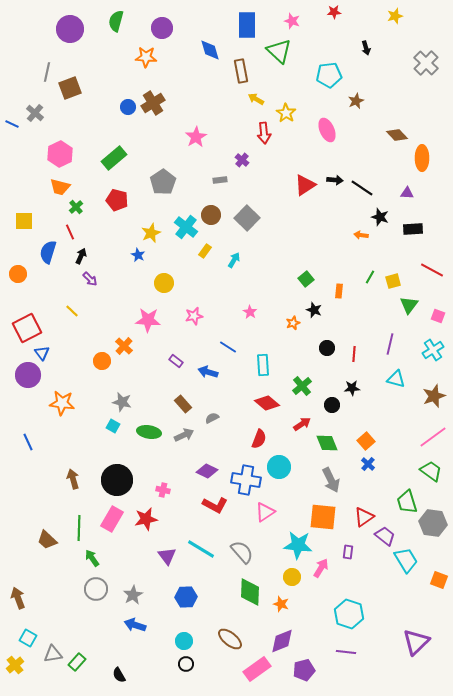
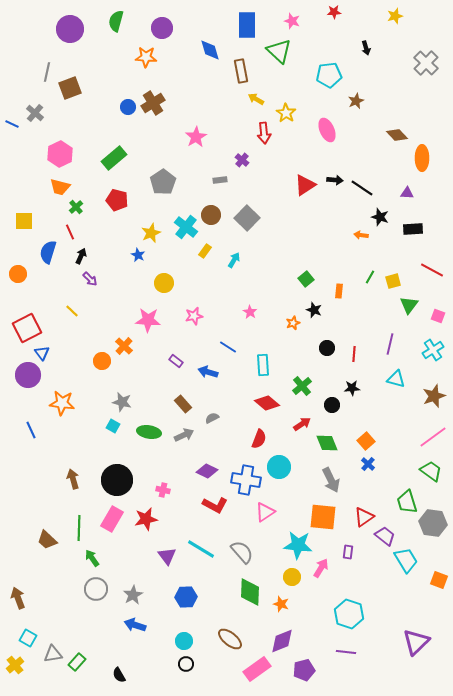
blue line at (28, 442): moved 3 px right, 12 px up
